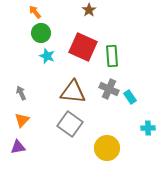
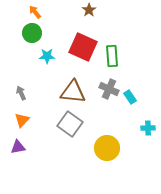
green circle: moved 9 px left
cyan star: rotated 21 degrees counterclockwise
